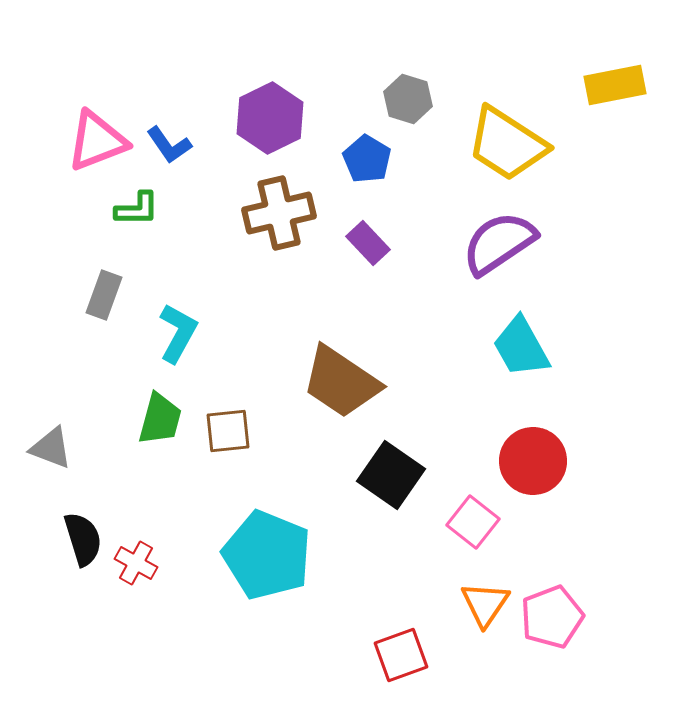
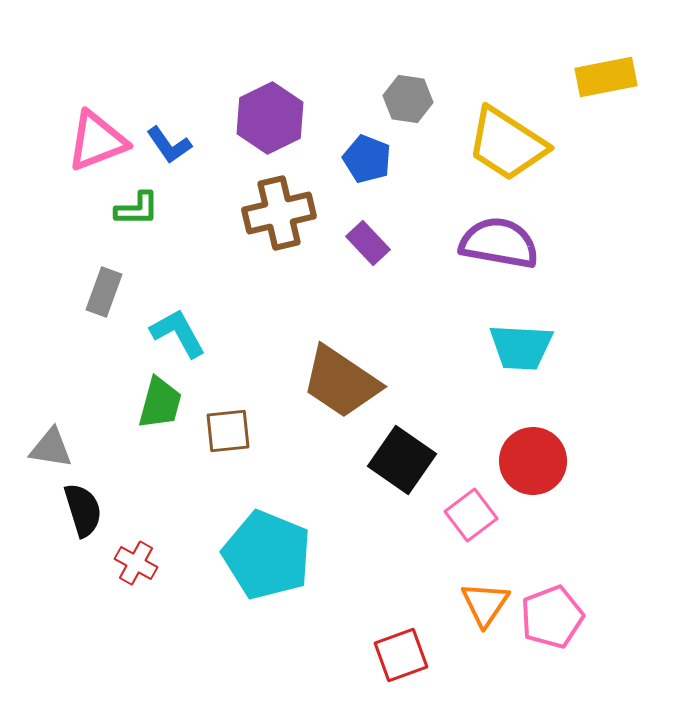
yellow rectangle: moved 9 px left, 8 px up
gray hexagon: rotated 9 degrees counterclockwise
blue pentagon: rotated 9 degrees counterclockwise
purple semicircle: rotated 44 degrees clockwise
gray rectangle: moved 3 px up
cyan L-shape: rotated 58 degrees counterclockwise
cyan trapezoid: rotated 58 degrees counterclockwise
green trapezoid: moved 16 px up
gray triangle: rotated 12 degrees counterclockwise
black square: moved 11 px right, 15 px up
pink square: moved 2 px left, 7 px up; rotated 15 degrees clockwise
black semicircle: moved 29 px up
